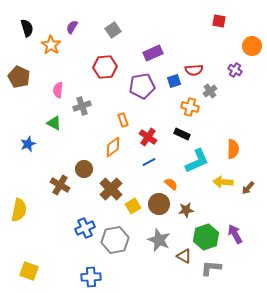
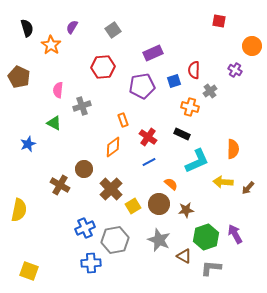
red hexagon at (105, 67): moved 2 px left
red semicircle at (194, 70): rotated 96 degrees clockwise
blue cross at (91, 277): moved 14 px up
